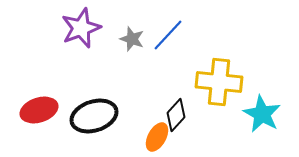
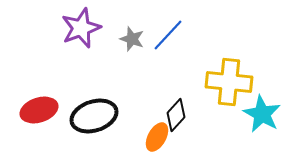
yellow cross: moved 10 px right
